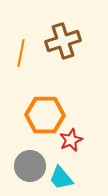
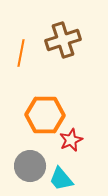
brown cross: moved 1 px up
cyan trapezoid: moved 1 px down
